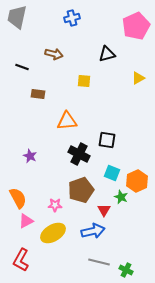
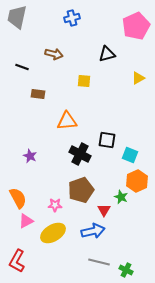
black cross: moved 1 px right
cyan square: moved 18 px right, 18 px up
red L-shape: moved 4 px left, 1 px down
